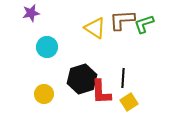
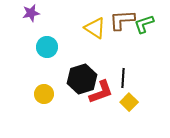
red L-shape: rotated 108 degrees counterclockwise
yellow square: rotated 12 degrees counterclockwise
